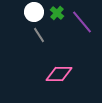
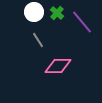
gray line: moved 1 px left, 5 px down
pink diamond: moved 1 px left, 8 px up
